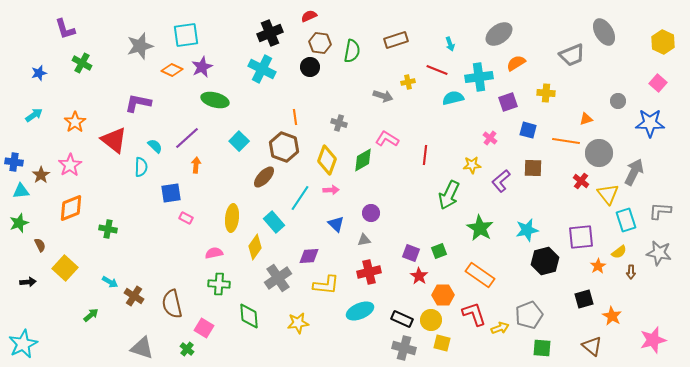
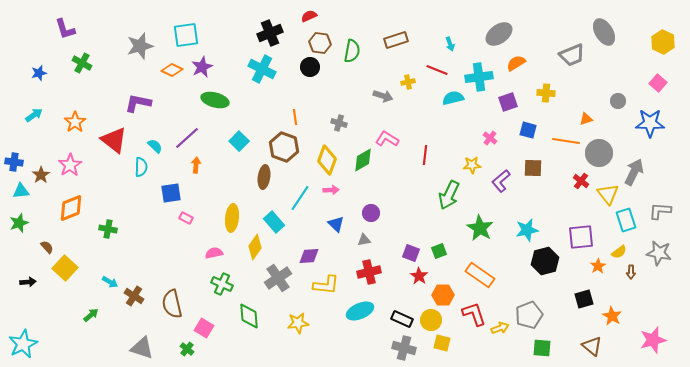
brown ellipse at (264, 177): rotated 35 degrees counterclockwise
brown semicircle at (40, 245): moved 7 px right, 2 px down; rotated 16 degrees counterclockwise
green cross at (219, 284): moved 3 px right; rotated 20 degrees clockwise
